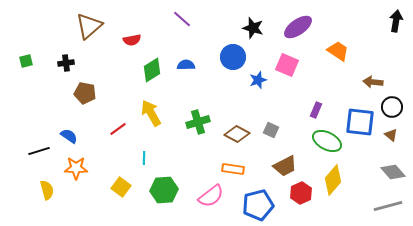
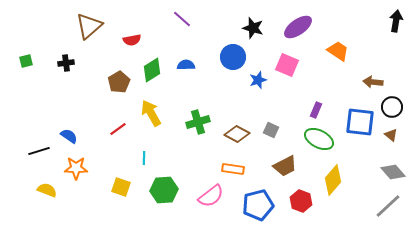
brown pentagon at (85, 93): moved 34 px right, 11 px up; rotated 30 degrees clockwise
green ellipse at (327, 141): moved 8 px left, 2 px up
yellow square at (121, 187): rotated 18 degrees counterclockwise
yellow semicircle at (47, 190): rotated 54 degrees counterclockwise
red hexagon at (301, 193): moved 8 px down; rotated 15 degrees counterclockwise
gray line at (388, 206): rotated 28 degrees counterclockwise
